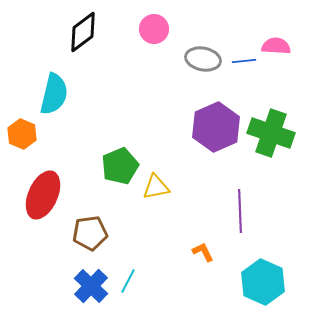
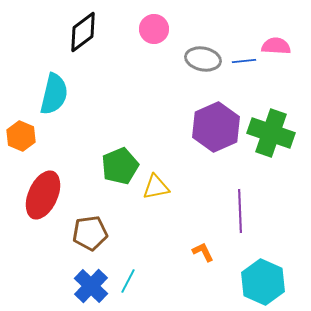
orange hexagon: moved 1 px left, 2 px down
